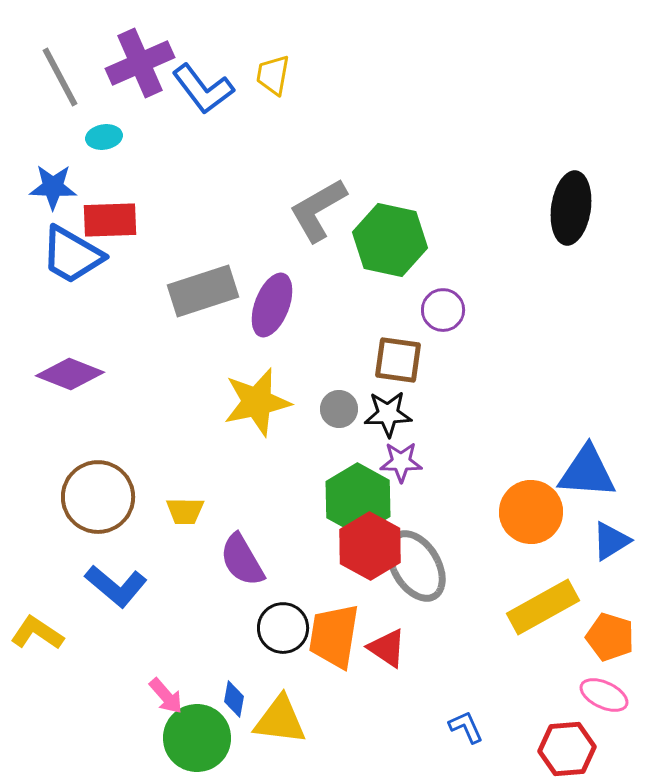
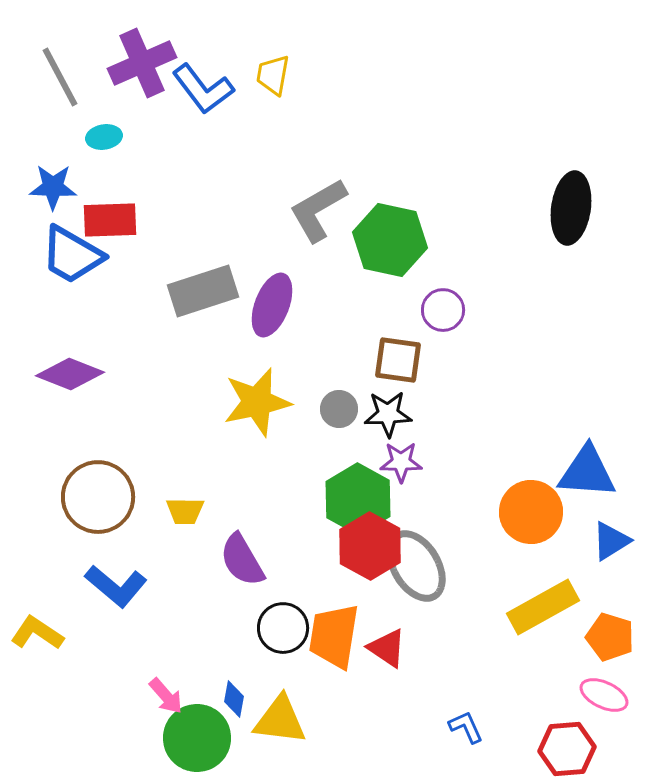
purple cross at (140, 63): moved 2 px right
